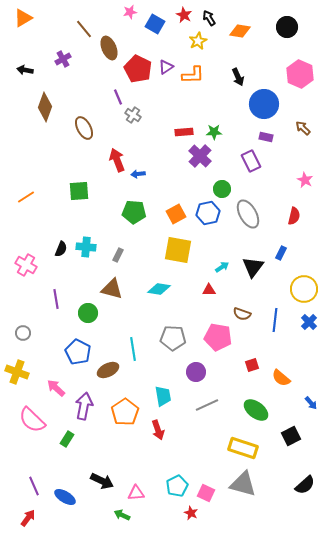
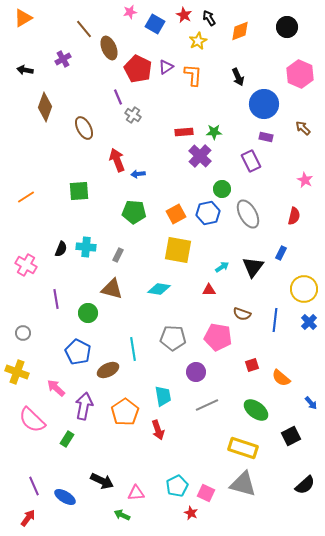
orange diamond at (240, 31): rotated 30 degrees counterclockwise
orange L-shape at (193, 75): rotated 85 degrees counterclockwise
